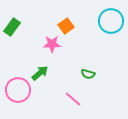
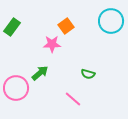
pink circle: moved 2 px left, 2 px up
